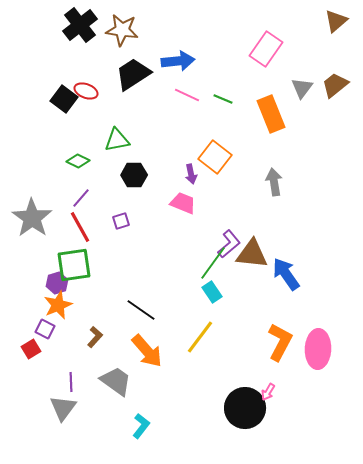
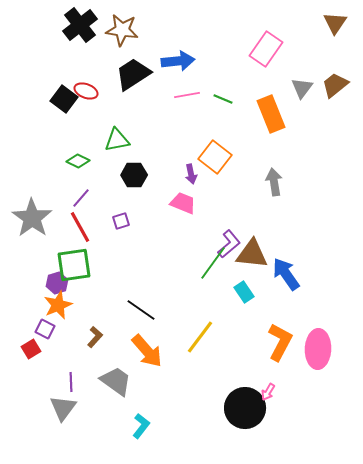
brown triangle at (336, 21): moved 1 px left, 2 px down; rotated 15 degrees counterclockwise
pink line at (187, 95): rotated 35 degrees counterclockwise
cyan rectangle at (212, 292): moved 32 px right
